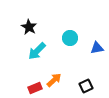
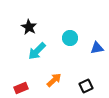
red rectangle: moved 14 px left
